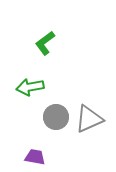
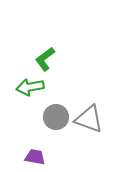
green L-shape: moved 16 px down
gray triangle: rotated 44 degrees clockwise
